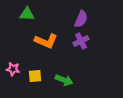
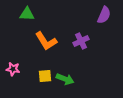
purple semicircle: moved 23 px right, 4 px up
orange L-shape: rotated 35 degrees clockwise
yellow square: moved 10 px right
green arrow: moved 1 px right, 1 px up
